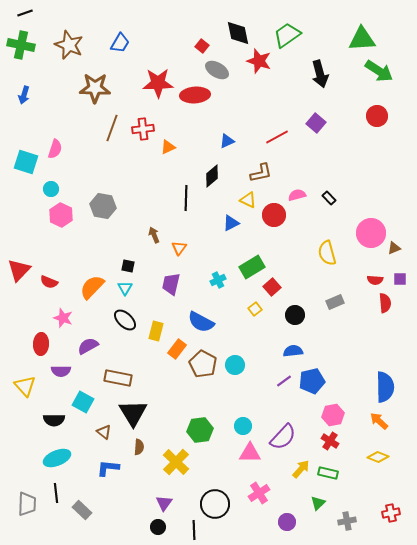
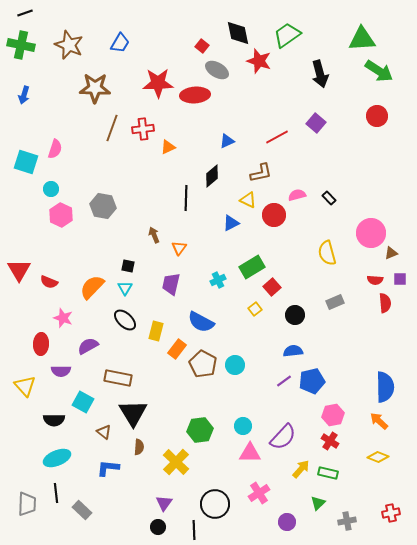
brown triangle at (394, 248): moved 3 px left, 5 px down
red triangle at (19, 270): rotated 15 degrees counterclockwise
